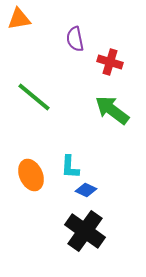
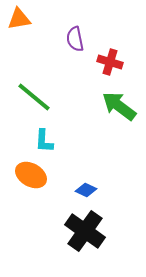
green arrow: moved 7 px right, 4 px up
cyan L-shape: moved 26 px left, 26 px up
orange ellipse: rotated 36 degrees counterclockwise
